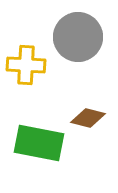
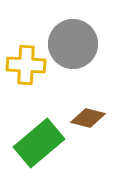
gray circle: moved 5 px left, 7 px down
green rectangle: rotated 51 degrees counterclockwise
